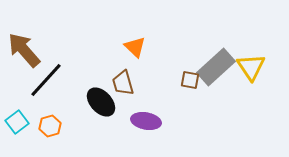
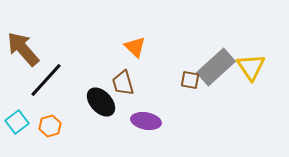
brown arrow: moved 1 px left, 1 px up
